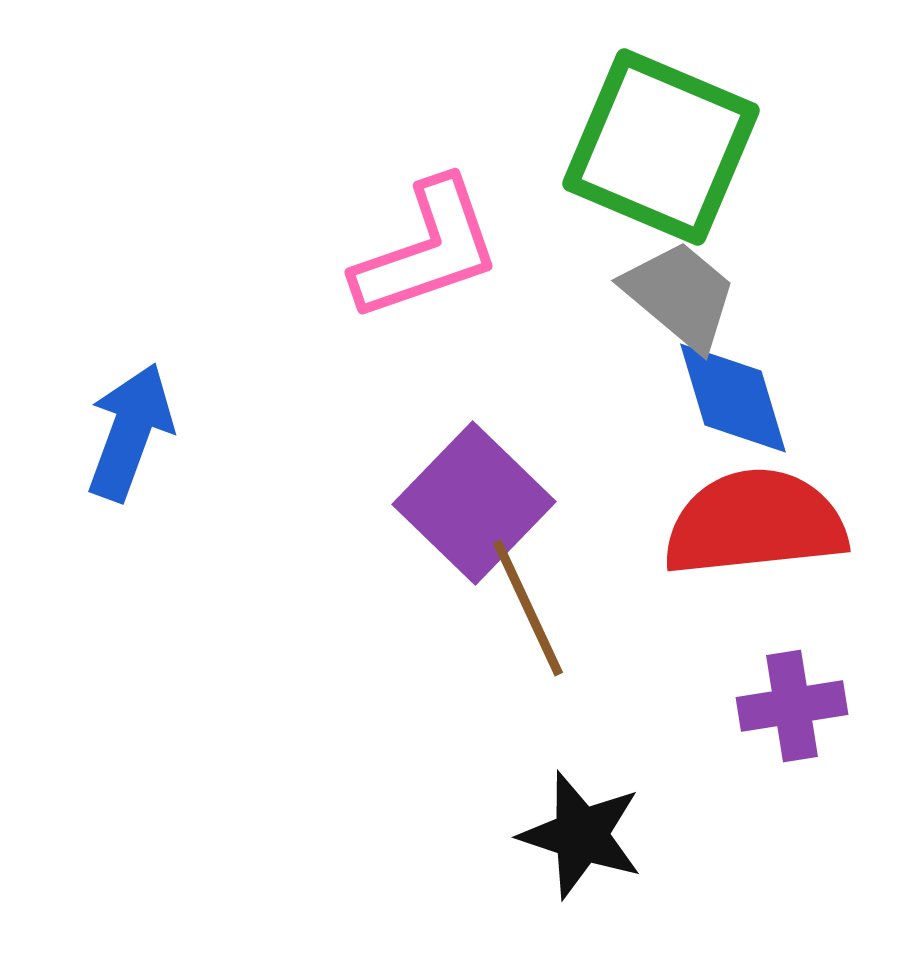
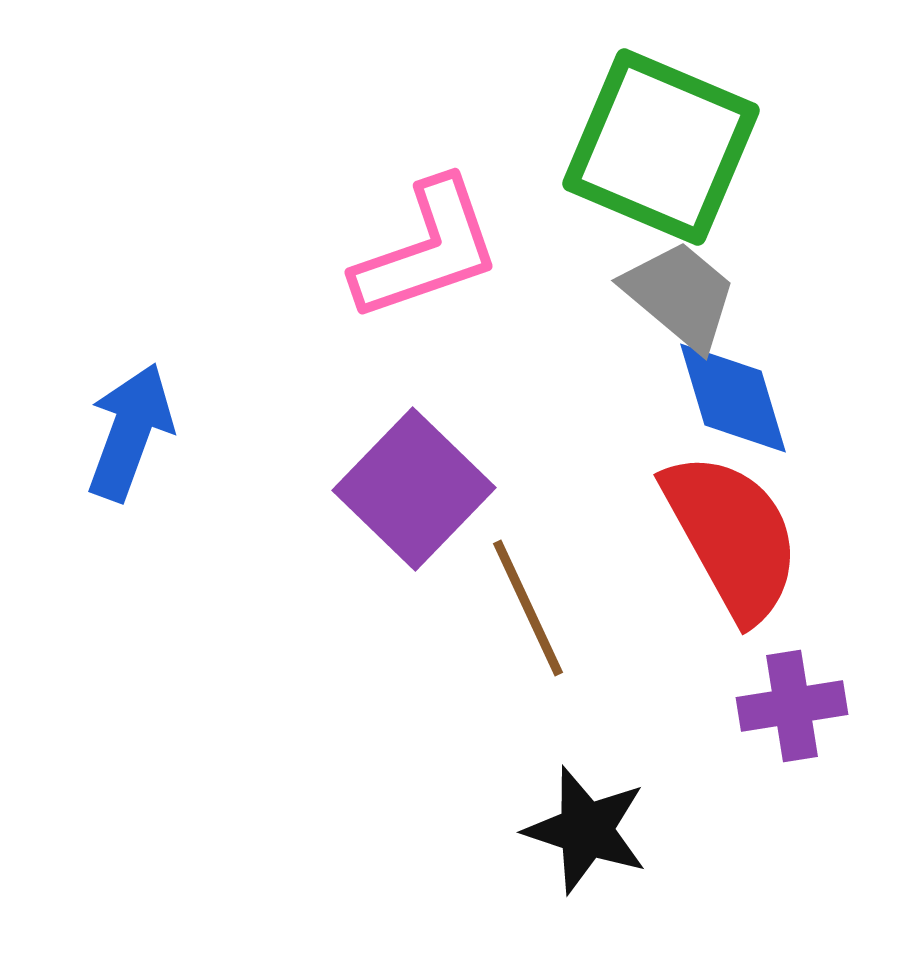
purple square: moved 60 px left, 14 px up
red semicircle: moved 23 px left, 13 px down; rotated 67 degrees clockwise
black star: moved 5 px right, 5 px up
